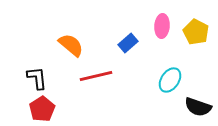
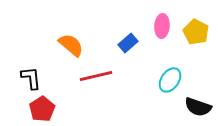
black L-shape: moved 6 px left
